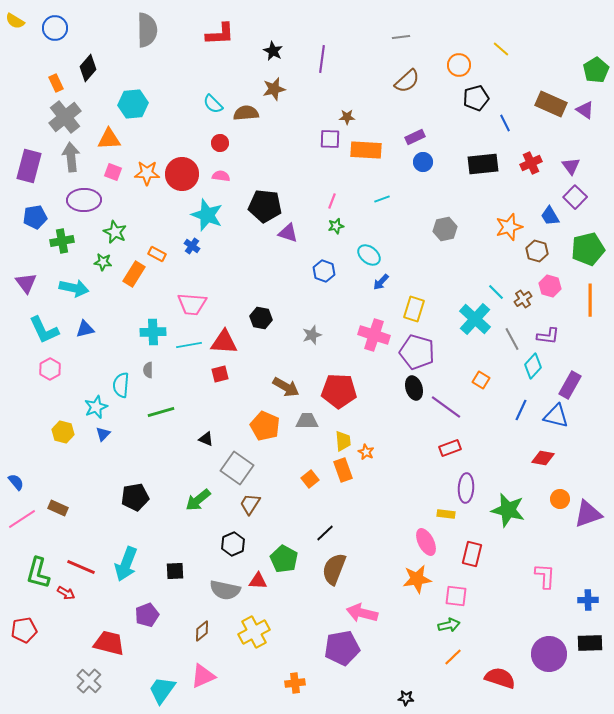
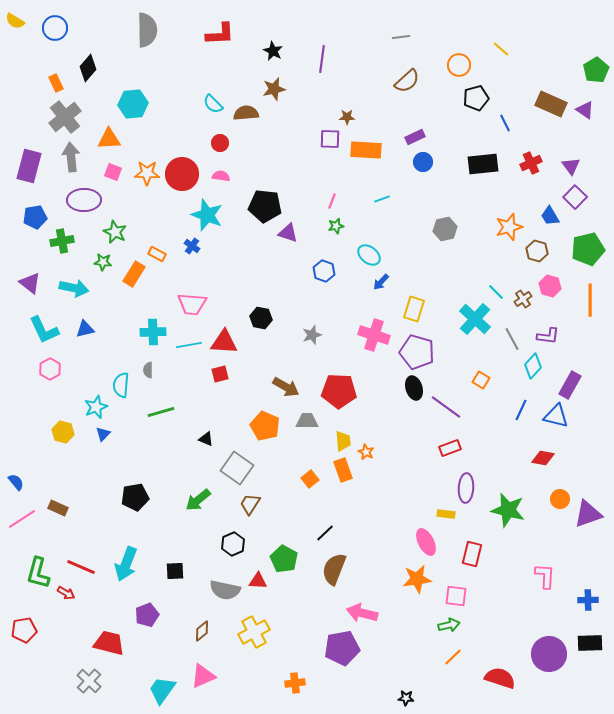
purple triangle at (26, 283): moved 4 px right; rotated 15 degrees counterclockwise
